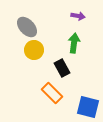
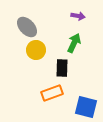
green arrow: rotated 18 degrees clockwise
yellow circle: moved 2 px right
black rectangle: rotated 30 degrees clockwise
orange rectangle: rotated 65 degrees counterclockwise
blue square: moved 2 px left
